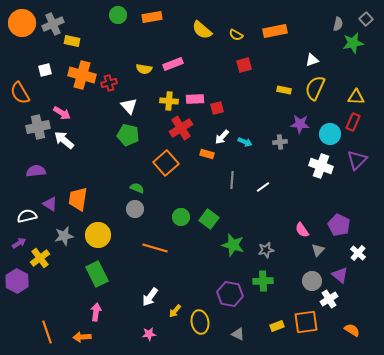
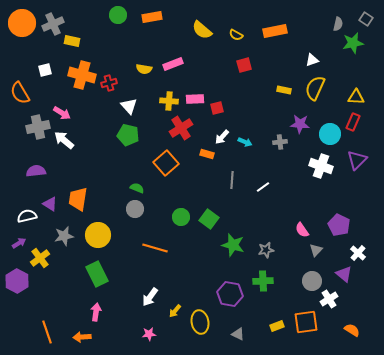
gray square at (366, 19): rotated 16 degrees counterclockwise
gray triangle at (318, 250): moved 2 px left
purple triangle at (340, 275): moved 4 px right, 1 px up
